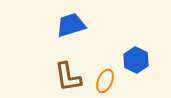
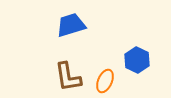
blue hexagon: moved 1 px right
